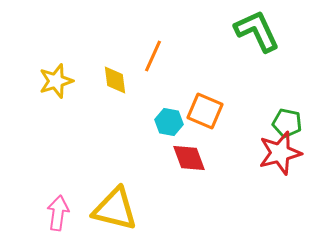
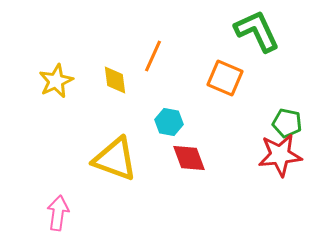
yellow star: rotated 8 degrees counterclockwise
orange square: moved 20 px right, 33 px up
red star: moved 2 px down; rotated 9 degrees clockwise
yellow triangle: moved 50 px up; rotated 6 degrees clockwise
